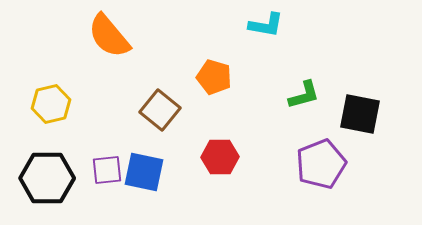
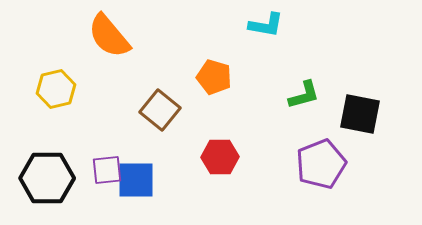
yellow hexagon: moved 5 px right, 15 px up
blue square: moved 8 px left, 8 px down; rotated 12 degrees counterclockwise
